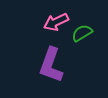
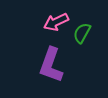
green semicircle: rotated 30 degrees counterclockwise
